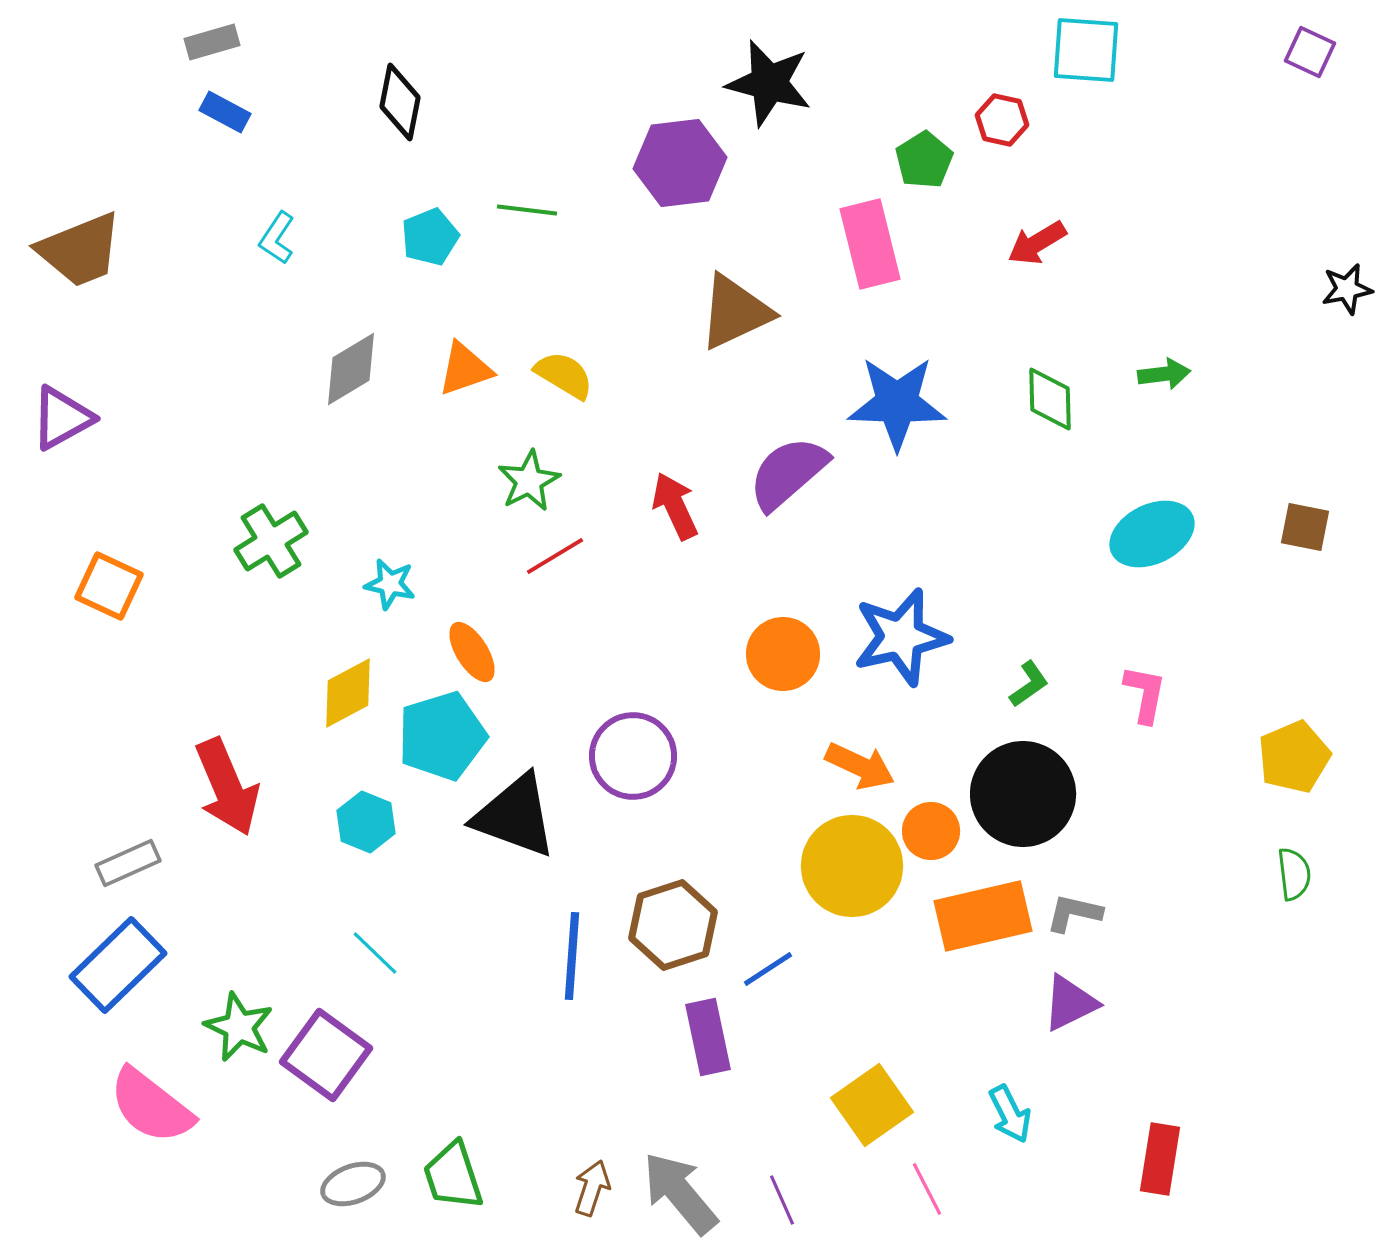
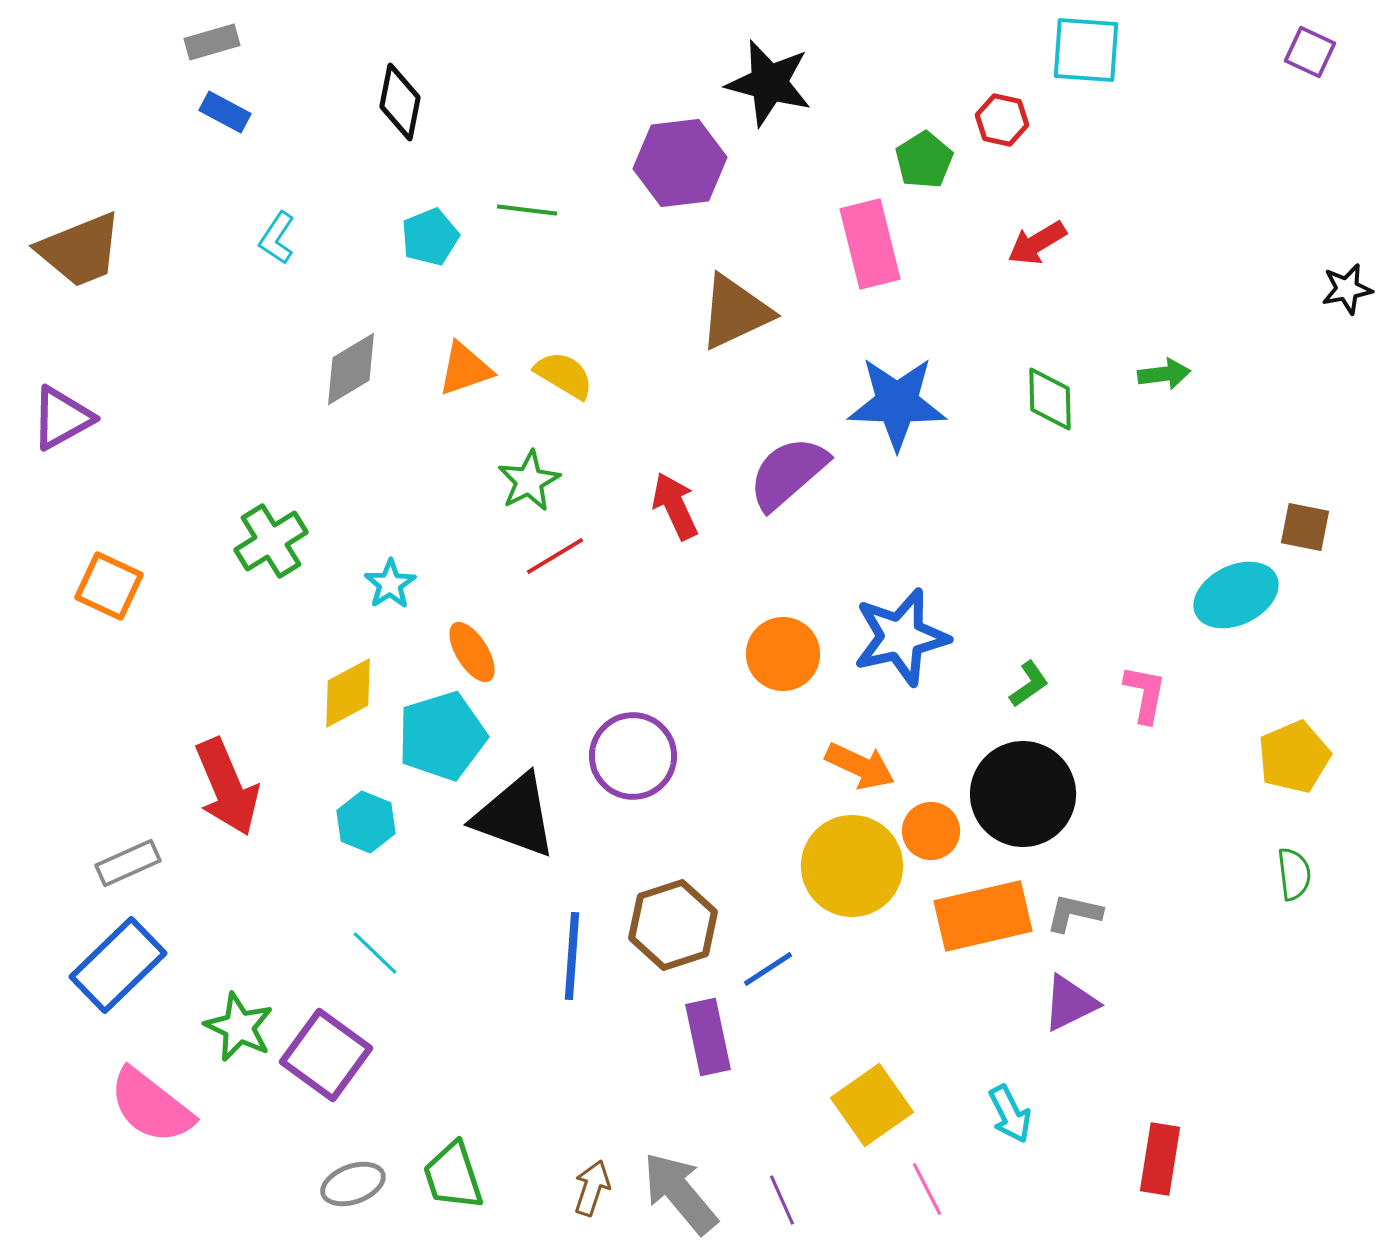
cyan ellipse at (1152, 534): moved 84 px right, 61 px down
cyan star at (390, 584): rotated 27 degrees clockwise
